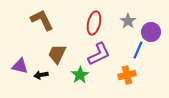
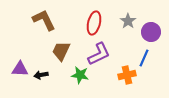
brown L-shape: moved 2 px right
blue line: moved 6 px right, 8 px down
brown trapezoid: moved 4 px right, 3 px up
purple triangle: moved 3 px down; rotated 12 degrees counterclockwise
green star: rotated 30 degrees counterclockwise
